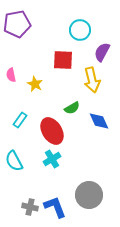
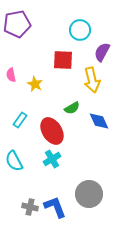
gray circle: moved 1 px up
